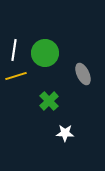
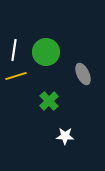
green circle: moved 1 px right, 1 px up
white star: moved 3 px down
